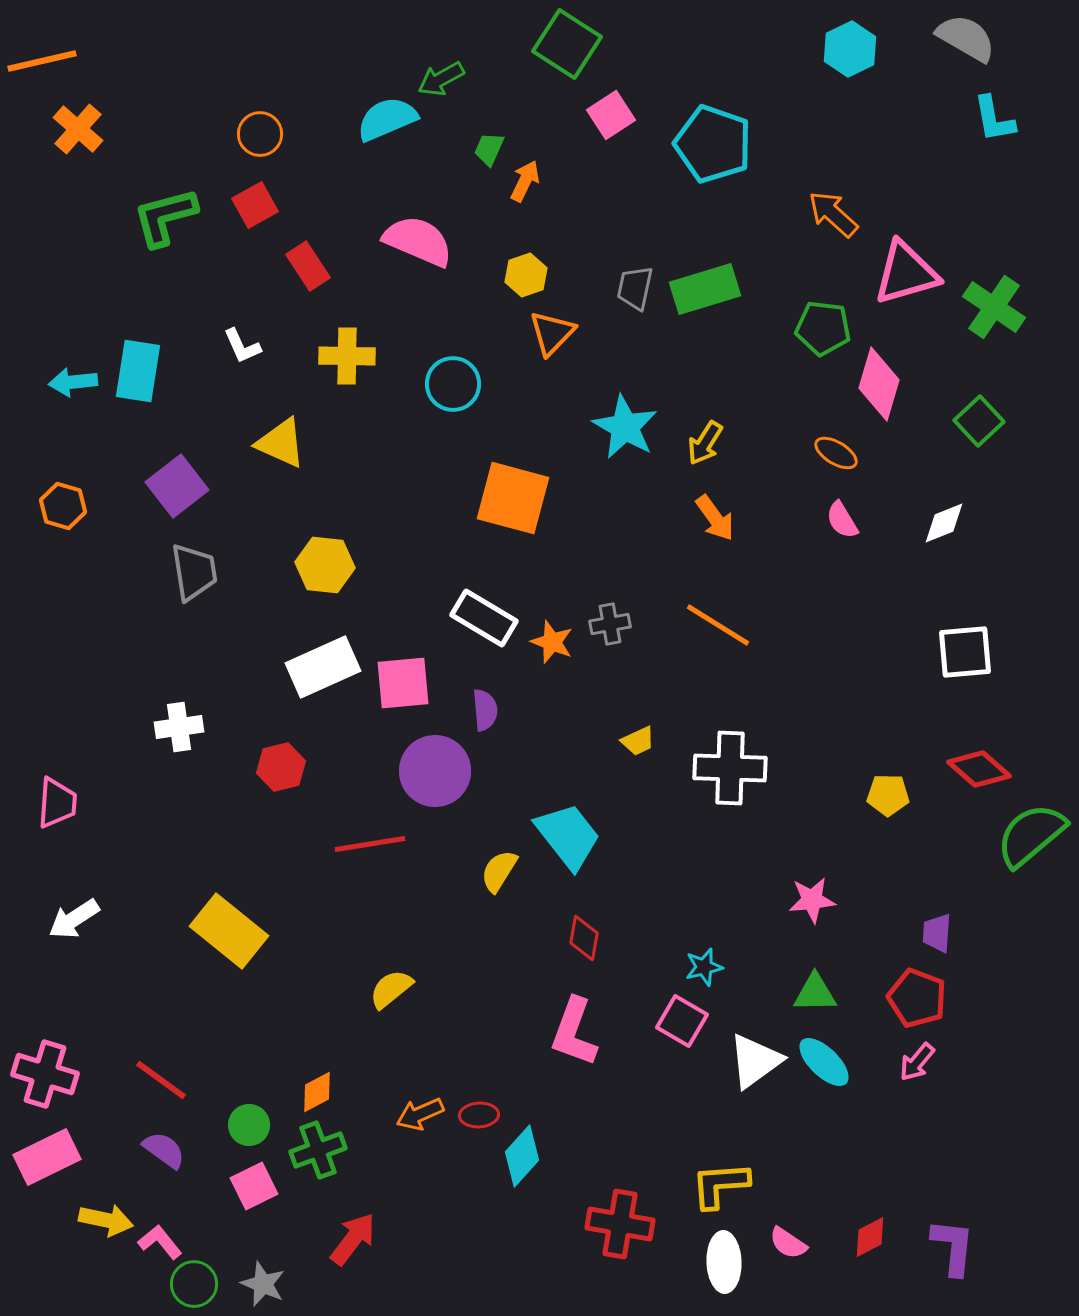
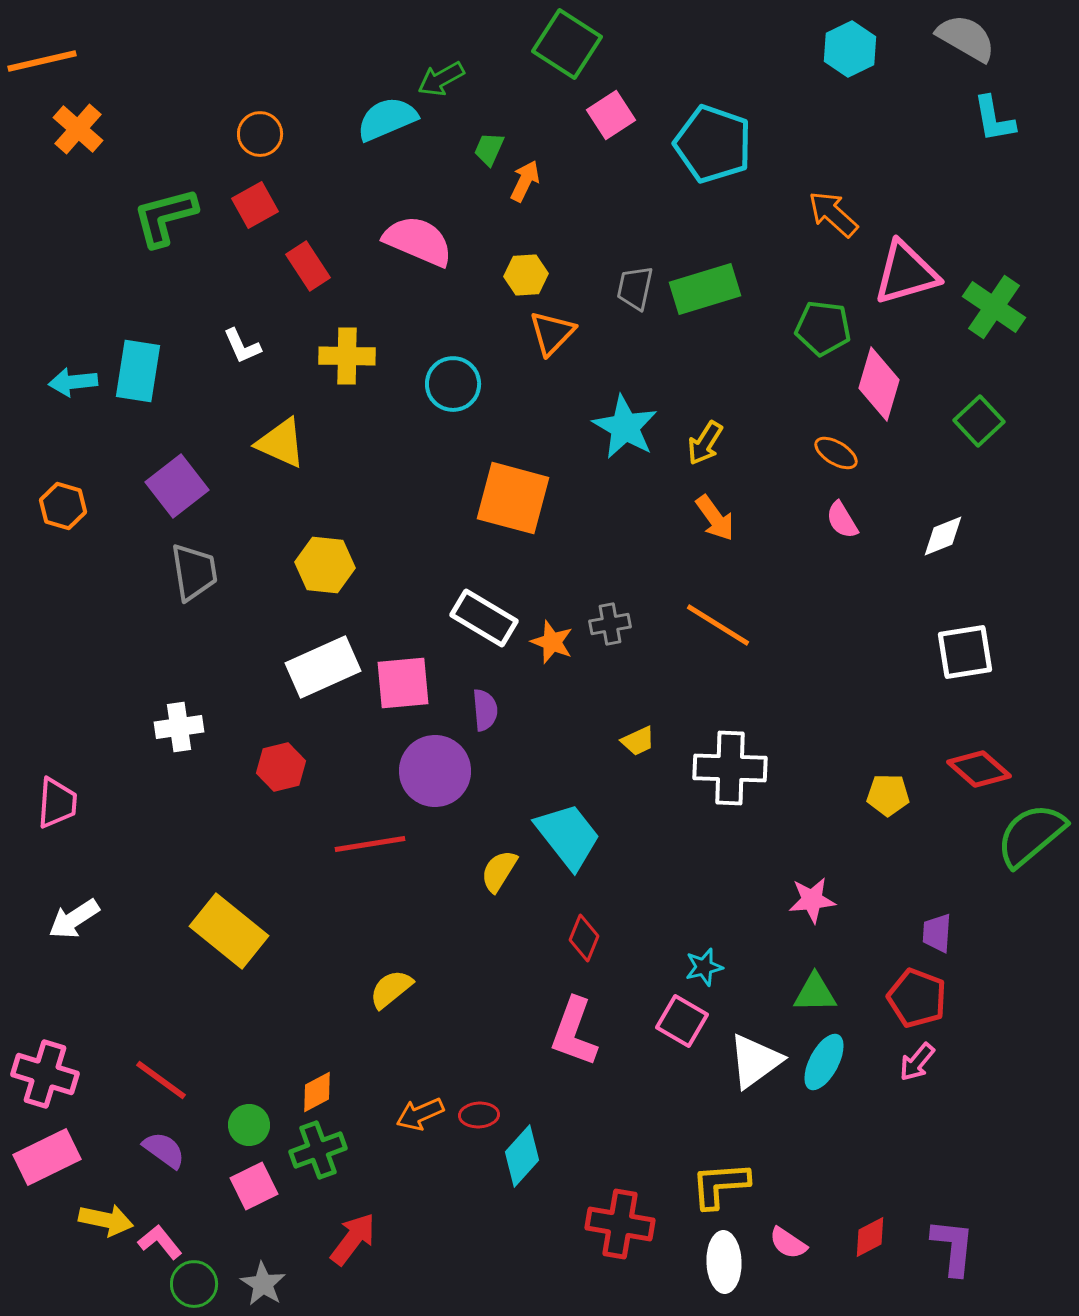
yellow hexagon at (526, 275): rotated 15 degrees clockwise
white diamond at (944, 523): moved 1 px left, 13 px down
white square at (965, 652): rotated 4 degrees counterclockwise
red diamond at (584, 938): rotated 12 degrees clockwise
cyan ellipse at (824, 1062): rotated 74 degrees clockwise
gray star at (263, 1284): rotated 9 degrees clockwise
